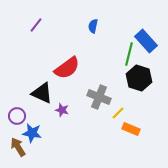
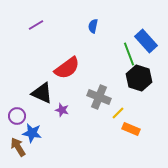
purple line: rotated 21 degrees clockwise
green line: rotated 35 degrees counterclockwise
